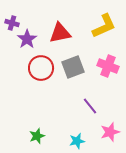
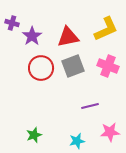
yellow L-shape: moved 2 px right, 3 px down
red triangle: moved 8 px right, 4 px down
purple star: moved 5 px right, 3 px up
gray square: moved 1 px up
purple line: rotated 66 degrees counterclockwise
pink star: rotated 12 degrees clockwise
green star: moved 3 px left, 1 px up
